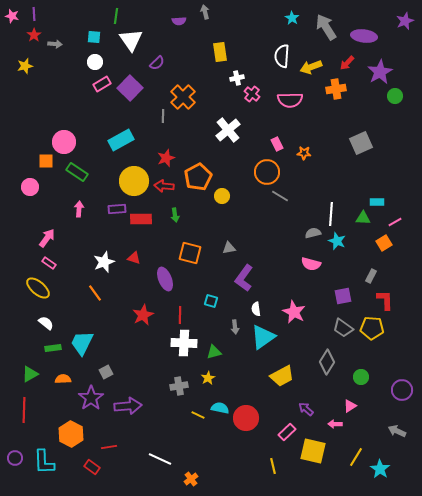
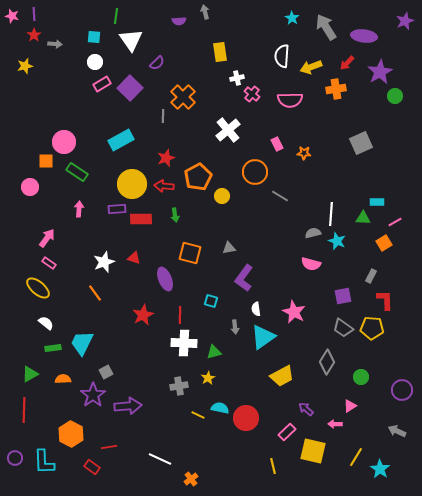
orange circle at (267, 172): moved 12 px left
yellow circle at (134, 181): moved 2 px left, 3 px down
purple star at (91, 398): moved 2 px right, 3 px up
